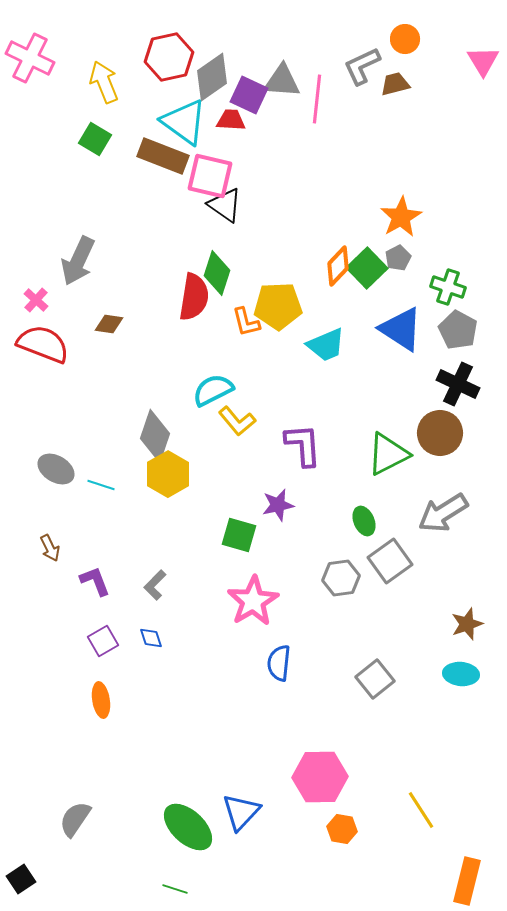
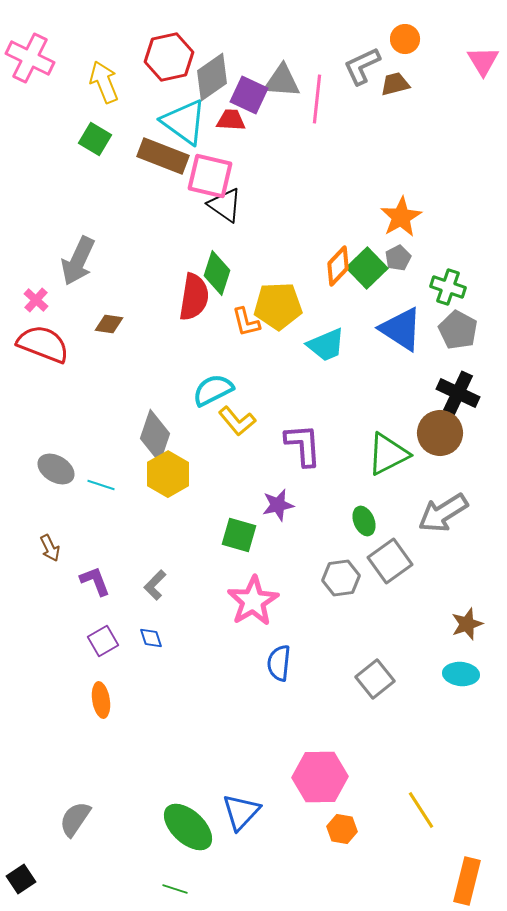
black cross at (458, 384): moved 9 px down
